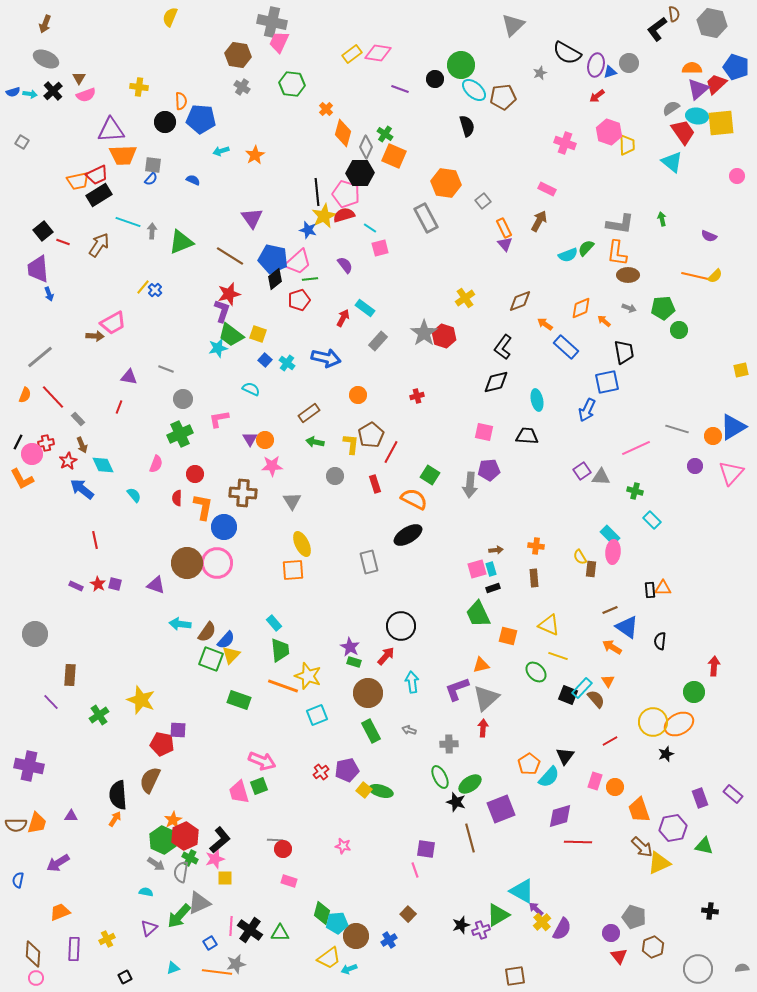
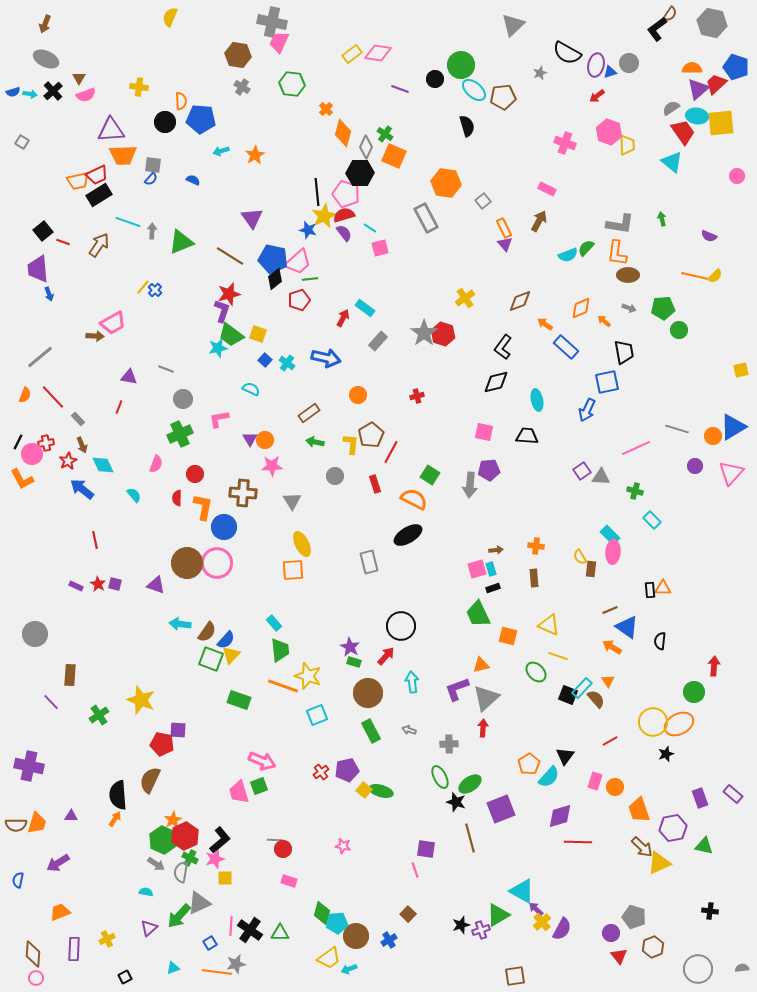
brown semicircle at (674, 14): moved 4 px left; rotated 42 degrees clockwise
purple semicircle at (345, 265): moved 1 px left, 32 px up
red hexagon at (444, 336): moved 1 px left, 2 px up
